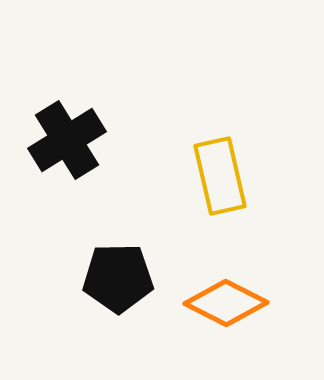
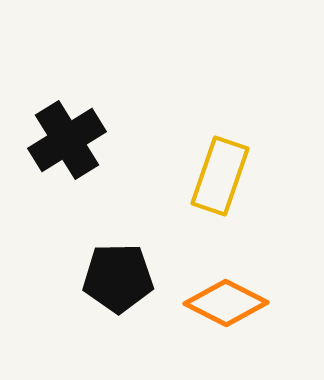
yellow rectangle: rotated 32 degrees clockwise
